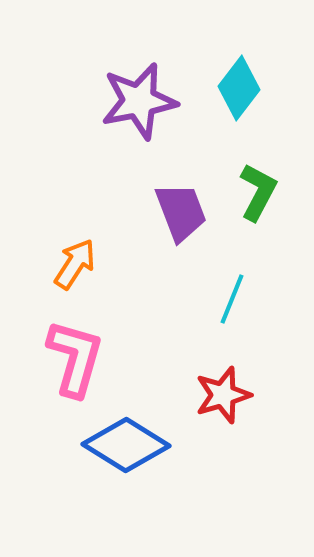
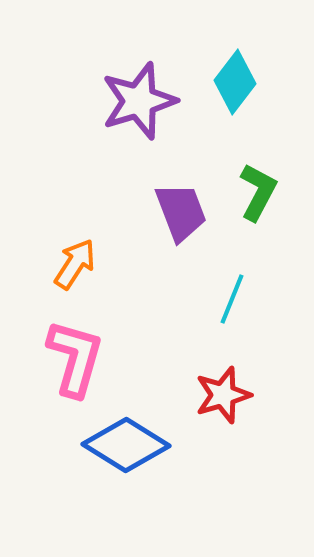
cyan diamond: moved 4 px left, 6 px up
purple star: rotated 6 degrees counterclockwise
